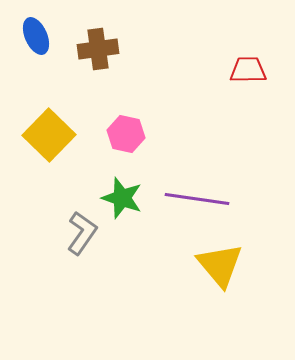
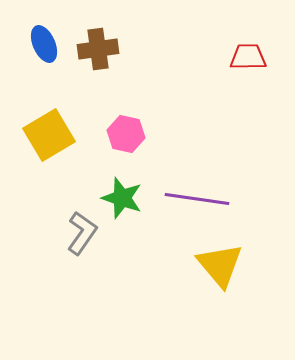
blue ellipse: moved 8 px right, 8 px down
red trapezoid: moved 13 px up
yellow square: rotated 15 degrees clockwise
